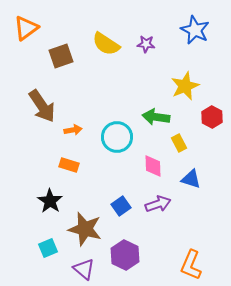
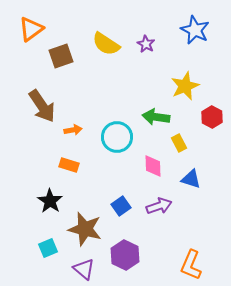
orange triangle: moved 5 px right, 1 px down
purple star: rotated 24 degrees clockwise
purple arrow: moved 1 px right, 2 px down
